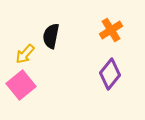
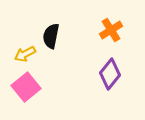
yellow arrow: rotated 20 degrees clockwise
pink square: moved 5 px right, 2 px down
